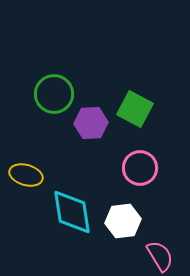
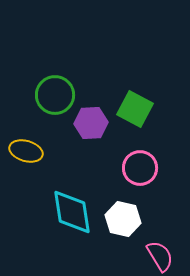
green circle: moved 1 px right, 1 px down
yellow ellipse: moved 24 px up
white hexagon: moved 2 px up; rotated 20 degrees clockwise
